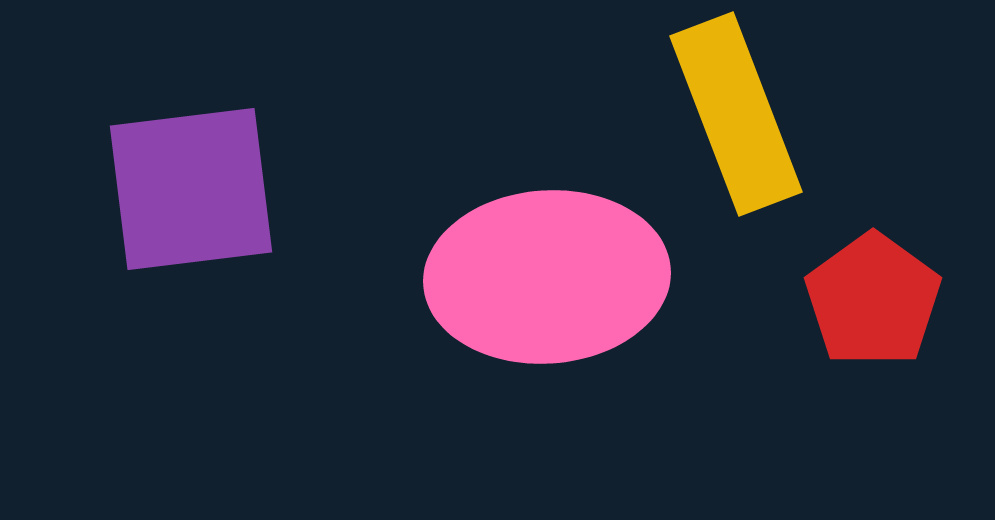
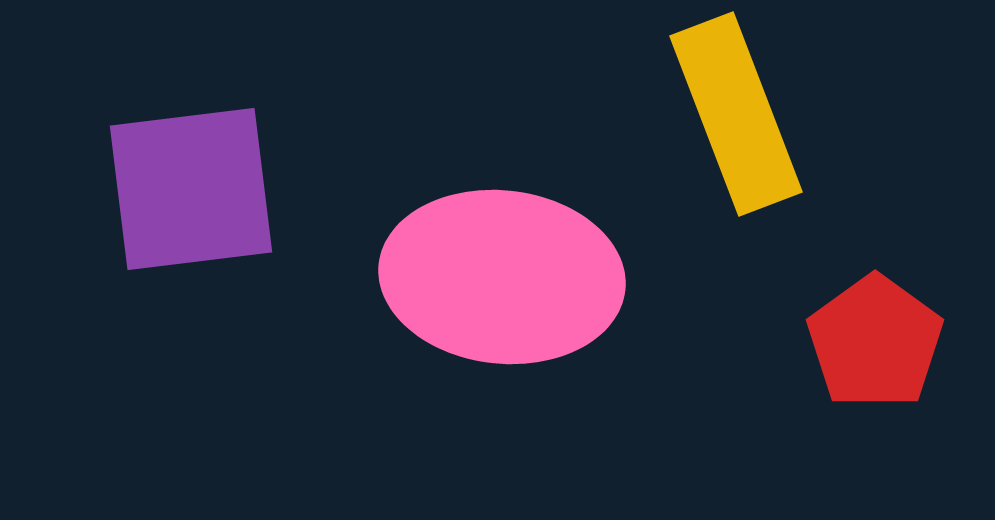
pink ellipse: moved 45 px left; rotated 10 degrees clockwise
red pentagon: moved 2 px right, 42 px down
